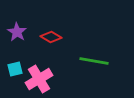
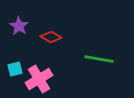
purple star: moved 2 px right, 6 px up
green line: moved 5 px right, 2 px up
